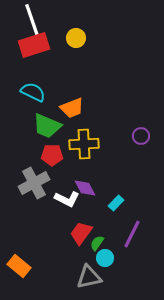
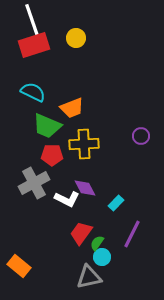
cyan circle: moved 3 px left, 1 px up
